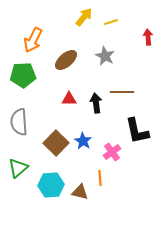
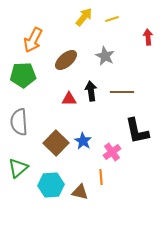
yellow line: moved 1 px right, 3 px up
black arrow: moved 5 px left, 12 px up
orange line: moved 1 px right, 1 px up
